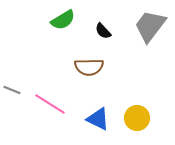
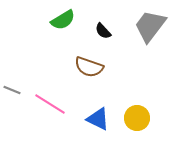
brown semicircle: rotated 20 degrees clockwise
